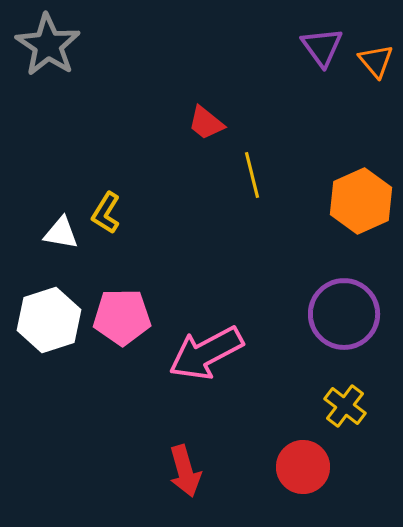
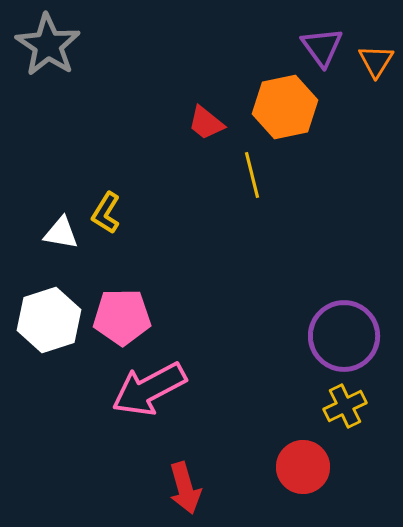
orange triangle: rotated 12 degrees clockwise
orange hexagon: moved 76 px left, 94 px up; rotated 12 degrees clockwise
purple circle: moved 22 px down
pink arrow: moved 57 px left, 36 px down
yellow cross: rotated 27 degrees clockwise
red arrow: moved 17 px down
